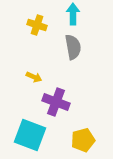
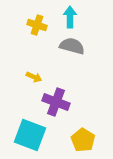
cyan arrow: moved 3 px left, 3 px down
gray semicircle: moved 1 px left, 1 px up; rotated 65 degrees counterclockwise
yellow pentagon: rotated 25 degrees counterclockwise
